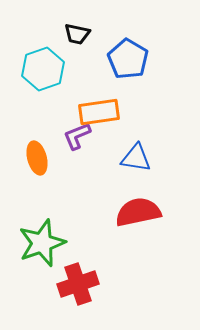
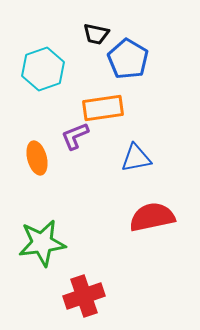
black trapezoid: moved 19 px right
orange rectangle: moved 4 px right, 4 px up
purple L-shape: moved 2 px left
blue triangle: rotated 20 degrees counterclockwise
red semicircle: moved 14 px right, 5 px down
green star: rotated 12 degrees clockwise
red cross: moved 6 px right, 12 px down
